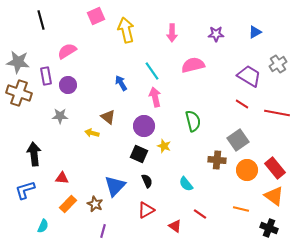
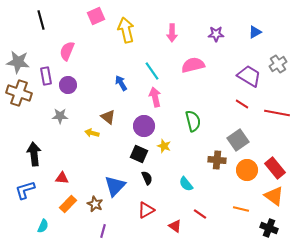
pink semicircle at (67, 51): rotated 36 degrees counterclockwise
black semicircle at (147, 181): moved 3 px up
